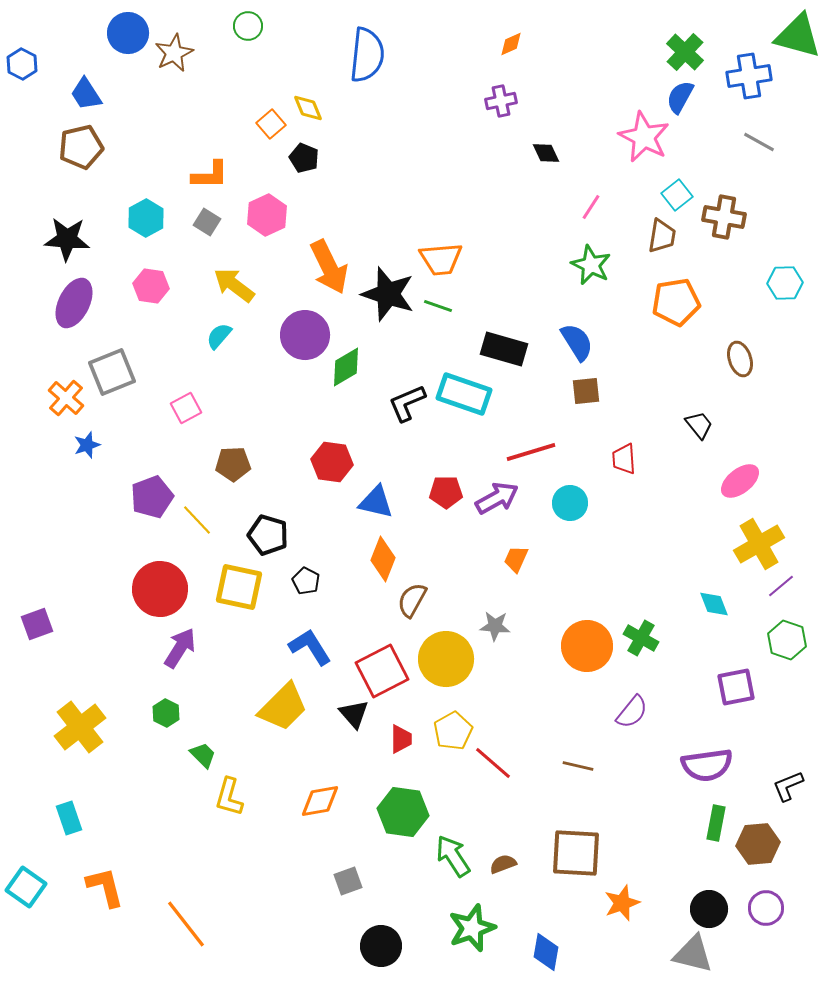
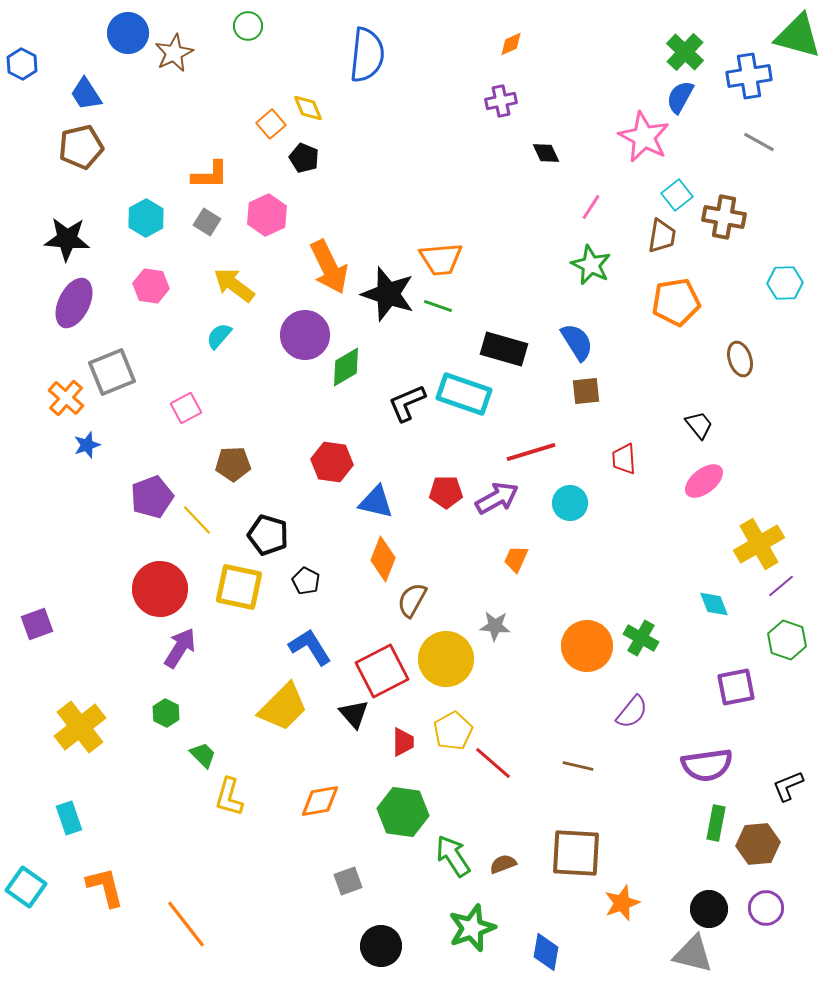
pink ellipse at (740, 481): moved 36 px left
red trapezoid at (401, 739): moved 2 px right, 3 px down
